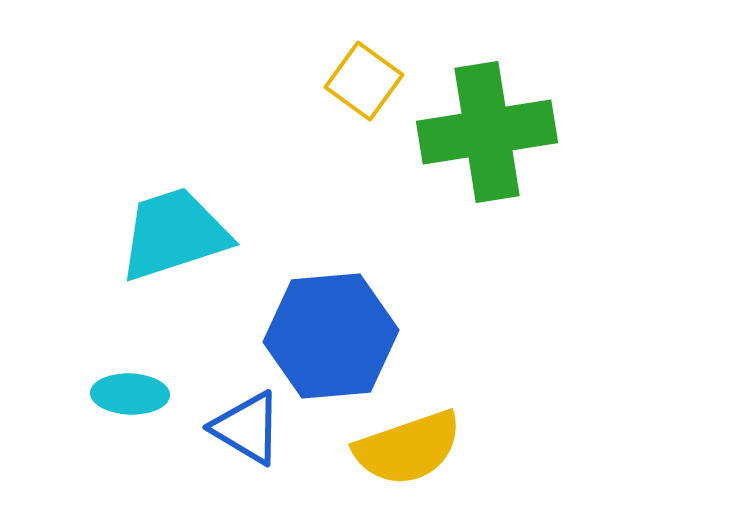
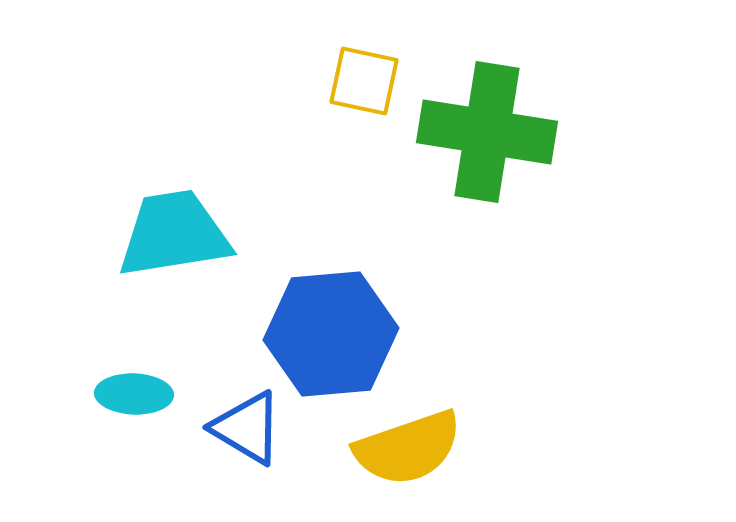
yellow square: rotated 24 degrees counterclockwise
green cross: rotated 18 degrees clockwise
cyan trapezoid: rotated 9 degrees clockwise
blue hexagon: moved 2 px up
cyan ellipse: moved 4 px right
